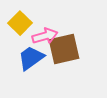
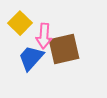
pink arrow: moved 1 px left; rotated 110 degrees clockwise
blue trapezoid: rotated 12 degrees counterclockwise
